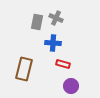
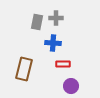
gray cross: rotated 24 degrees counterclockwise
red rectangle: rotated 16 degrees counterclockwise
